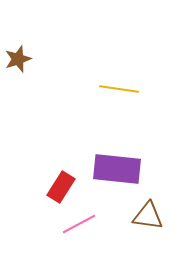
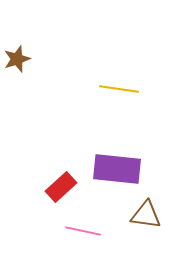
brown star: moved 1 px left
red rectangle: rotated 16 degrees clockwise
brown triangle: moved 2 px left, 1 px up
pink line: moved 4 px right, 7 px down; rotated 40 degrees clockwise
